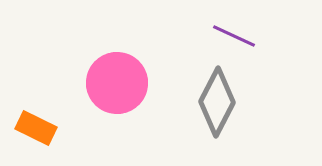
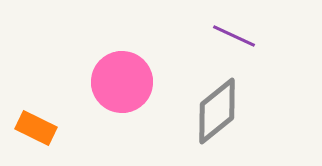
pink circle: moved 5 px right, 1 px up
gray diamond: moved 9 px down; rotated 24 degrees clockwise
